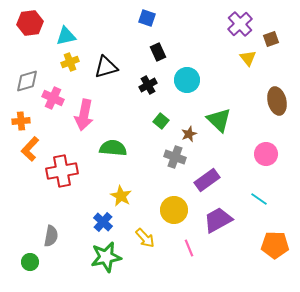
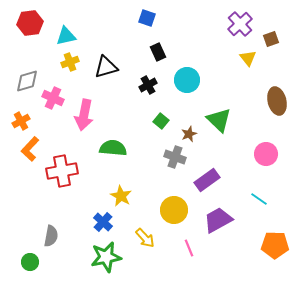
orange cross: rotated 24 degrees counterclockwise
